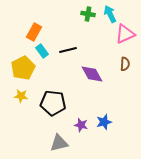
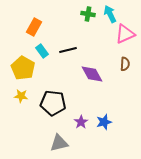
orange rectangle: moved 5 px up
yellow pentagon: rotated 15 degrees counterclockwise
purple star: moved 3 px up; rotated 24 degrees clockwise
